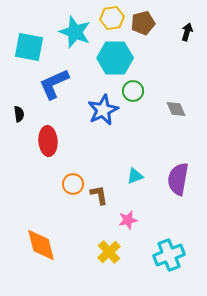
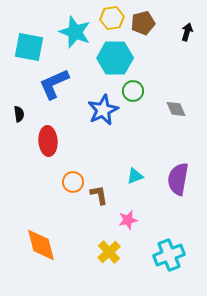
orange circle: moved 2 px up
